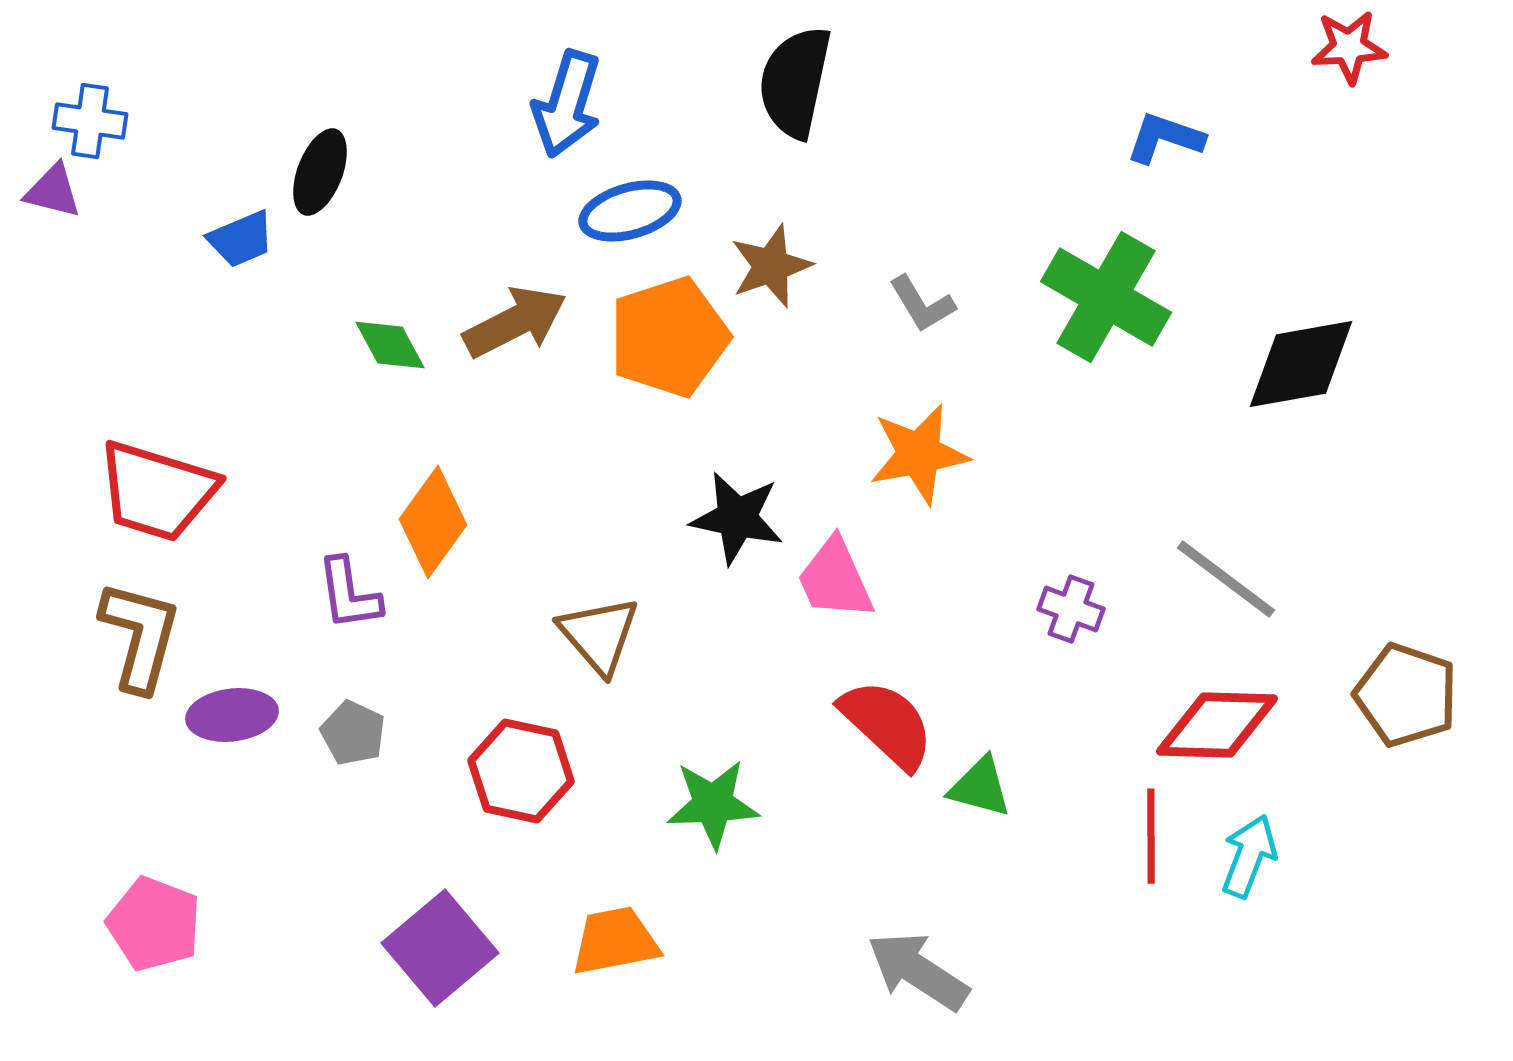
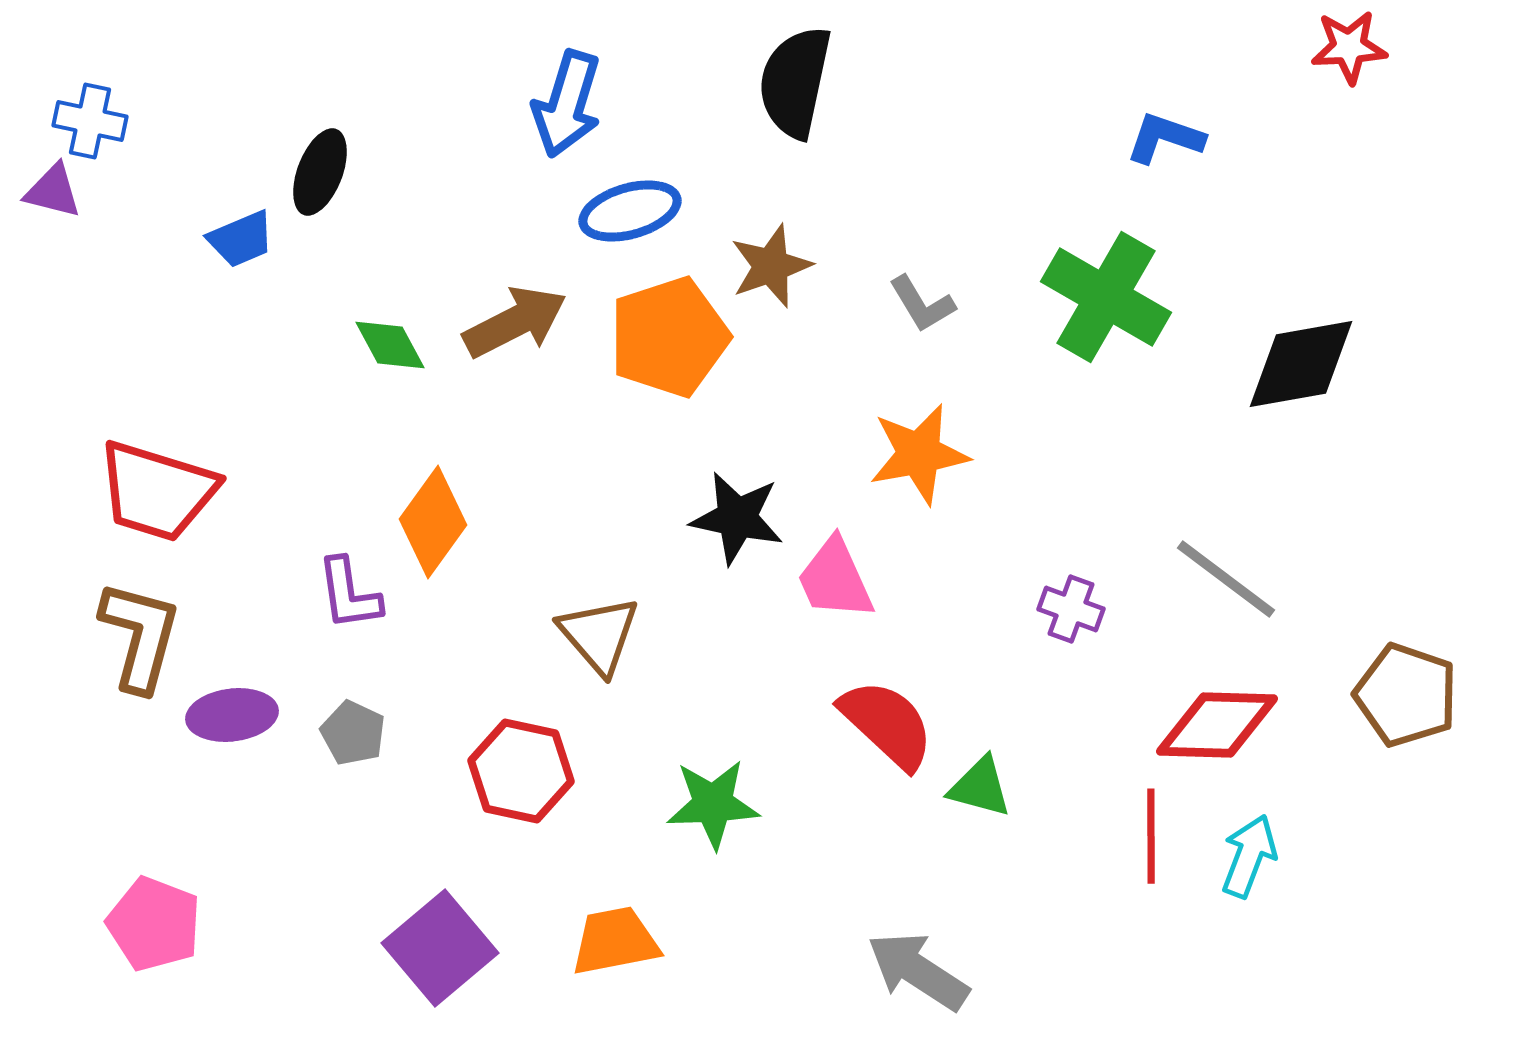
blue cross: rotated 4 degrees clockwise
